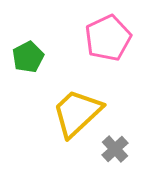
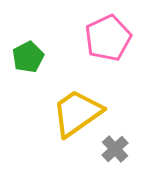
yellow trapezoid: rotated 8 degrees clockwise
